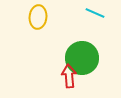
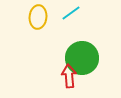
cyan line: moved 24 px left; rotated 60 degrees counterclockwise
